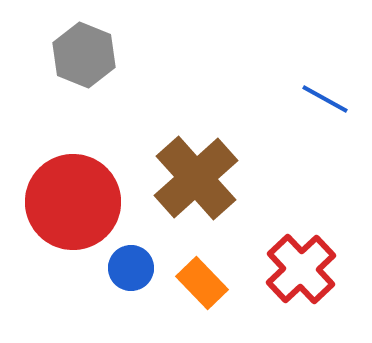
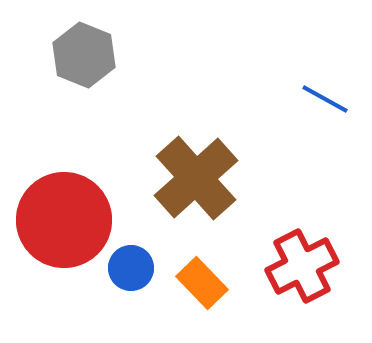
red circle: moved 9 px left, 18 px down
red cross: moved 1 px right, 3 px up; rotated 16 degrees clockwise
